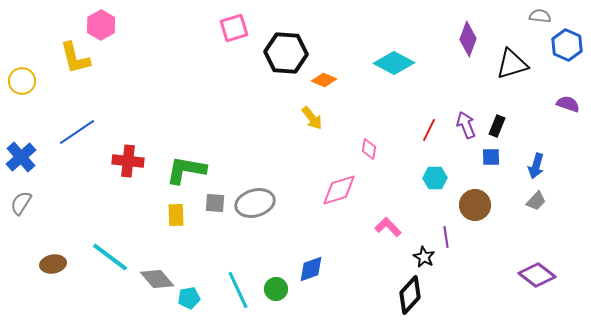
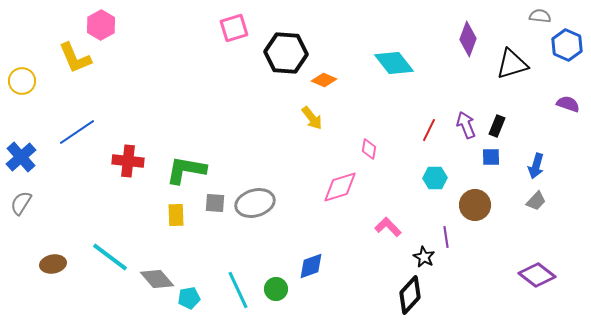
yellow L-shape at (75, 58): rotated 9 degrees counterclockwise
cyan diamond at (394, 63): rotated 24 degrees clockwise
pink diamond at (339, 190): moved 1 px right, 3 px up
blue diamond at (311, 269): moved 3 px up
